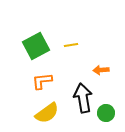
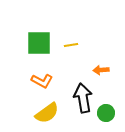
green square: moved 3 px right, 3 px up; rotated 28 degrees clockwise
orange L-shape: rotated 145 degrees counterclockwise
